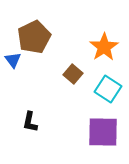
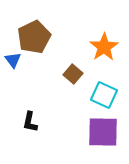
cyan square: moved 4 px left, 6 px down; rotated 8 degrees counterclockwise
